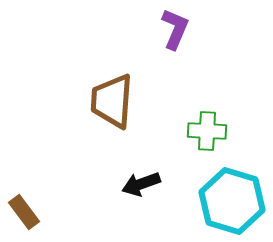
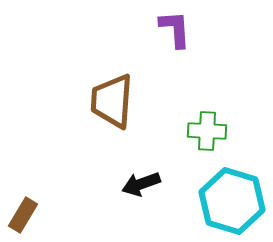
purple L-shape: rotated 27 degrees counterclockwise
brown rectangle: moved 1 px left, 3 px down; rotated 68 degrees clockwise
